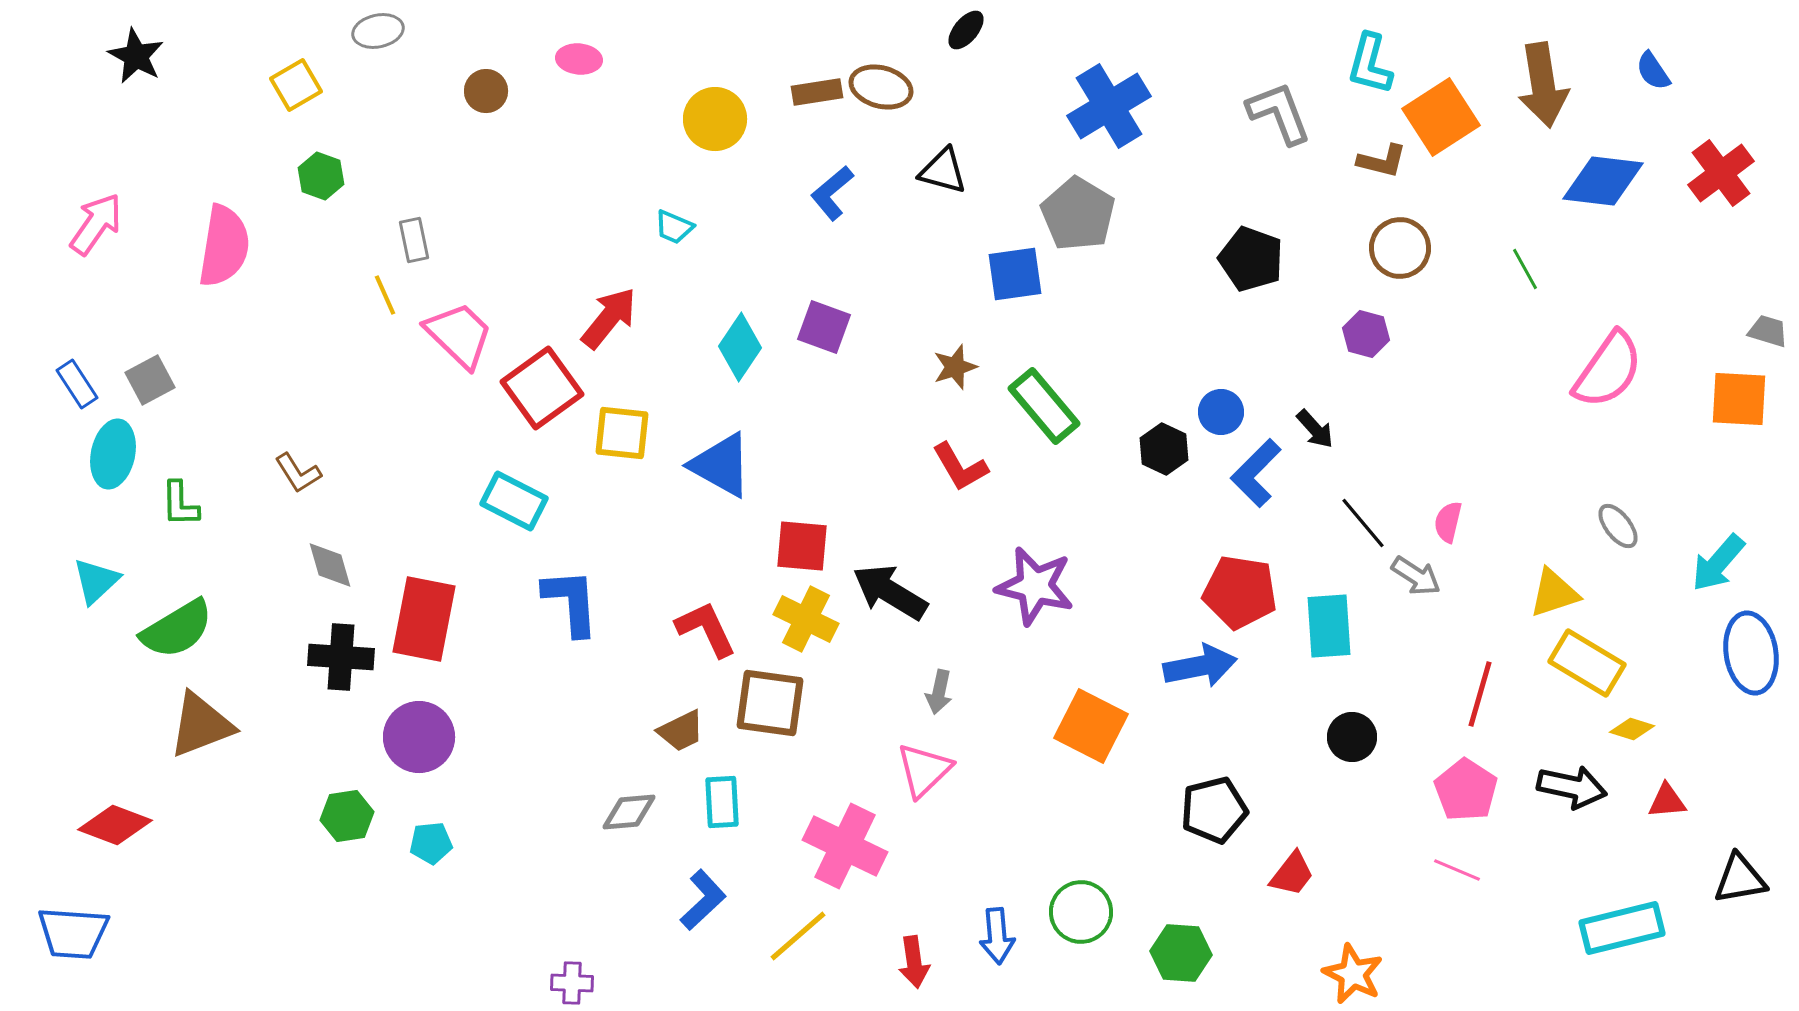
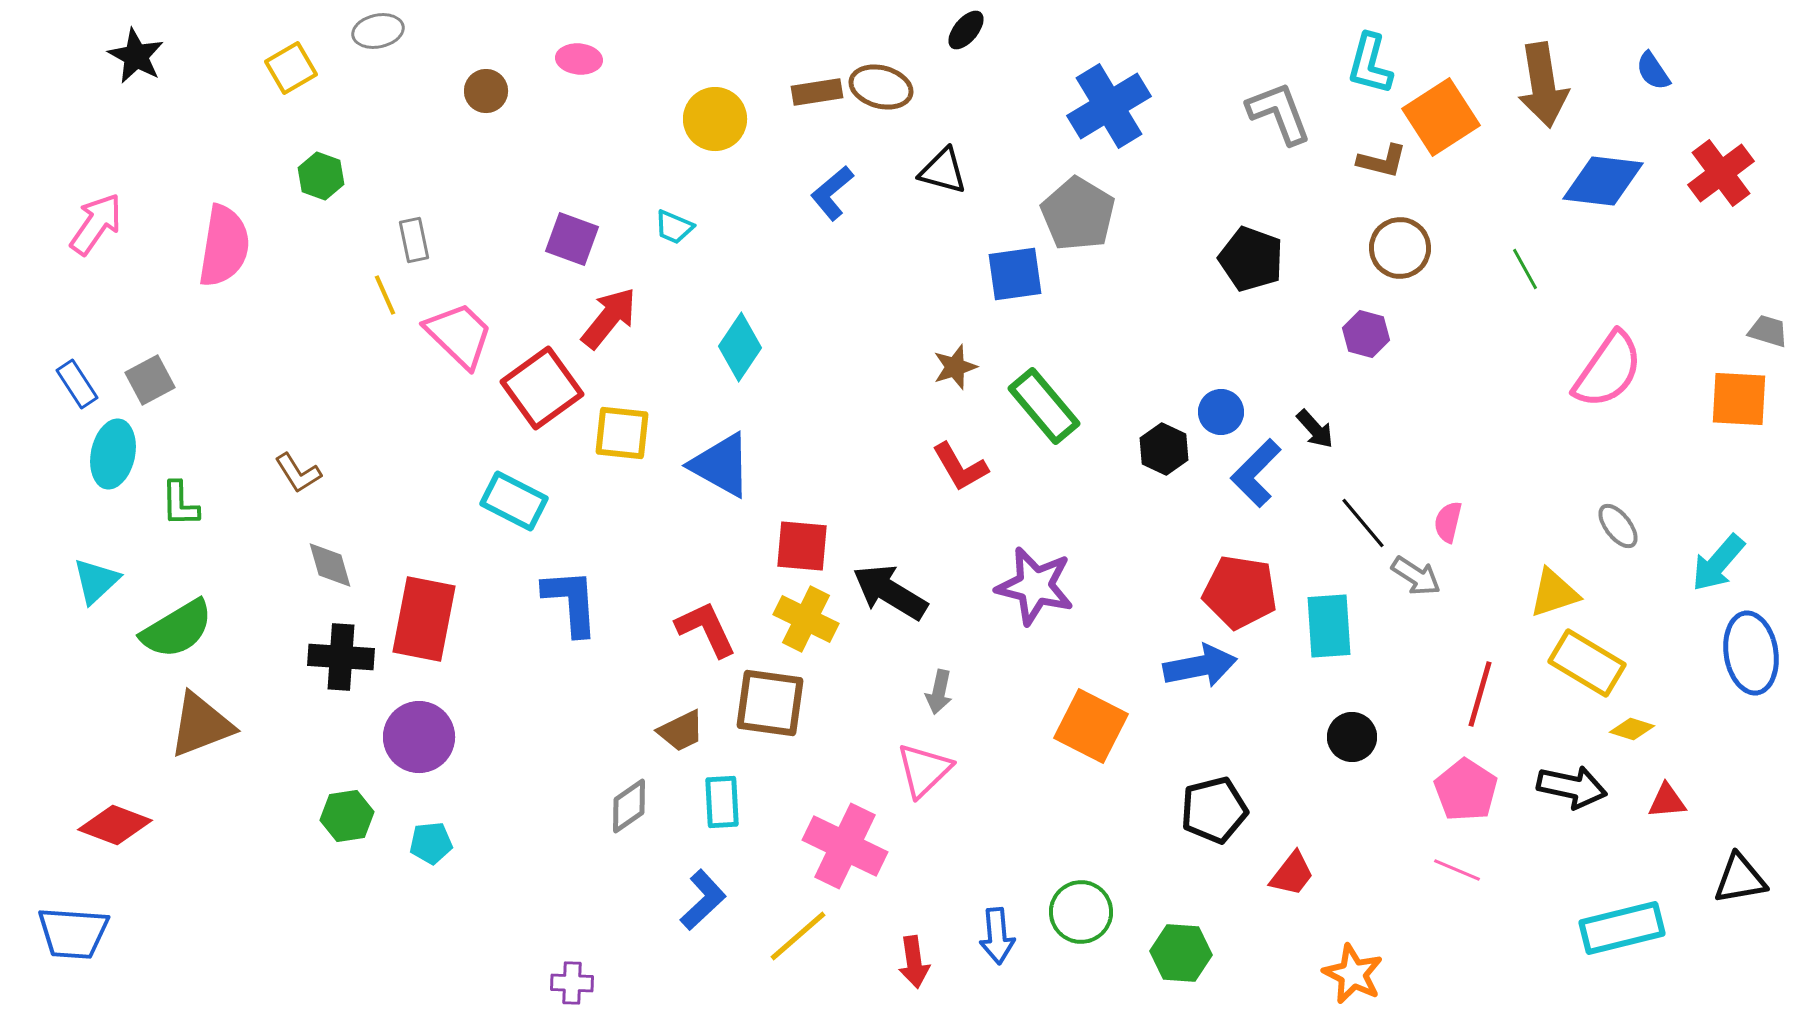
yellow square at (296, 85): moved 5 px left, 17 px up
purple square at (824, 327): moved 252 px left, 88 px up
gray diamond at (629, 812): moved 6 px up; rotated 30 degrees counterclockwise
